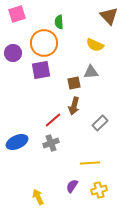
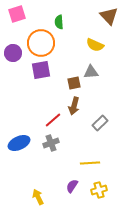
orange circle: moved 3 px left
blue ellipse: moved 2 px right, 1 px down
